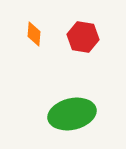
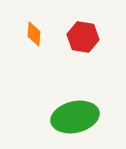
green ellipse: moved 3 px right, 3 px down
